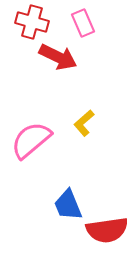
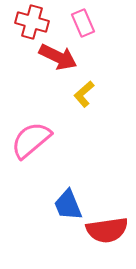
yellow L-shape: moved 29 px up
